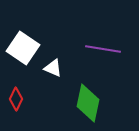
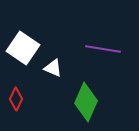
green diamond: moved 2 px left, 1 px up; rotated 12 degrees clockwise
